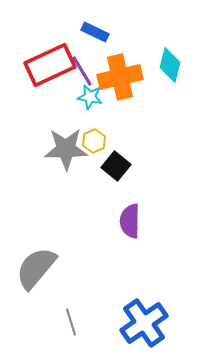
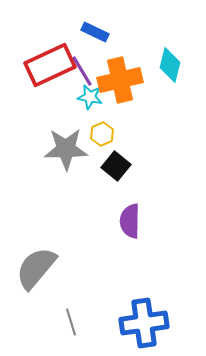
orange cross: moved 3 px down
yellow hexagon: moved 8 px right, 7 px up
blue cross: rotated 27 degrees clockwise
